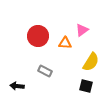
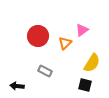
orange triangle: rotated 48 degrees counterclockwise
yellow semicircle: moved 1 px right, 1 px down
black square: moved 1 px left, 1 px up
